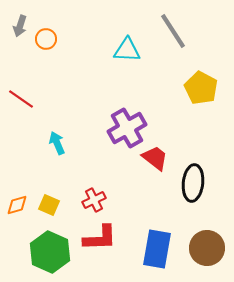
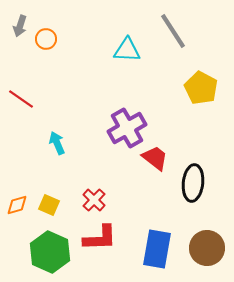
red cross: rotated 20 degrees counterclockwise
